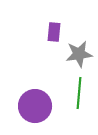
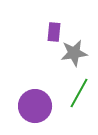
gray star: moved 5 px left, 1 px up
green line: rotated 24 degrees clockwise
